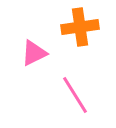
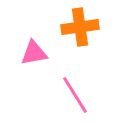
pink triangle: rotated 16 degrees clockwise
